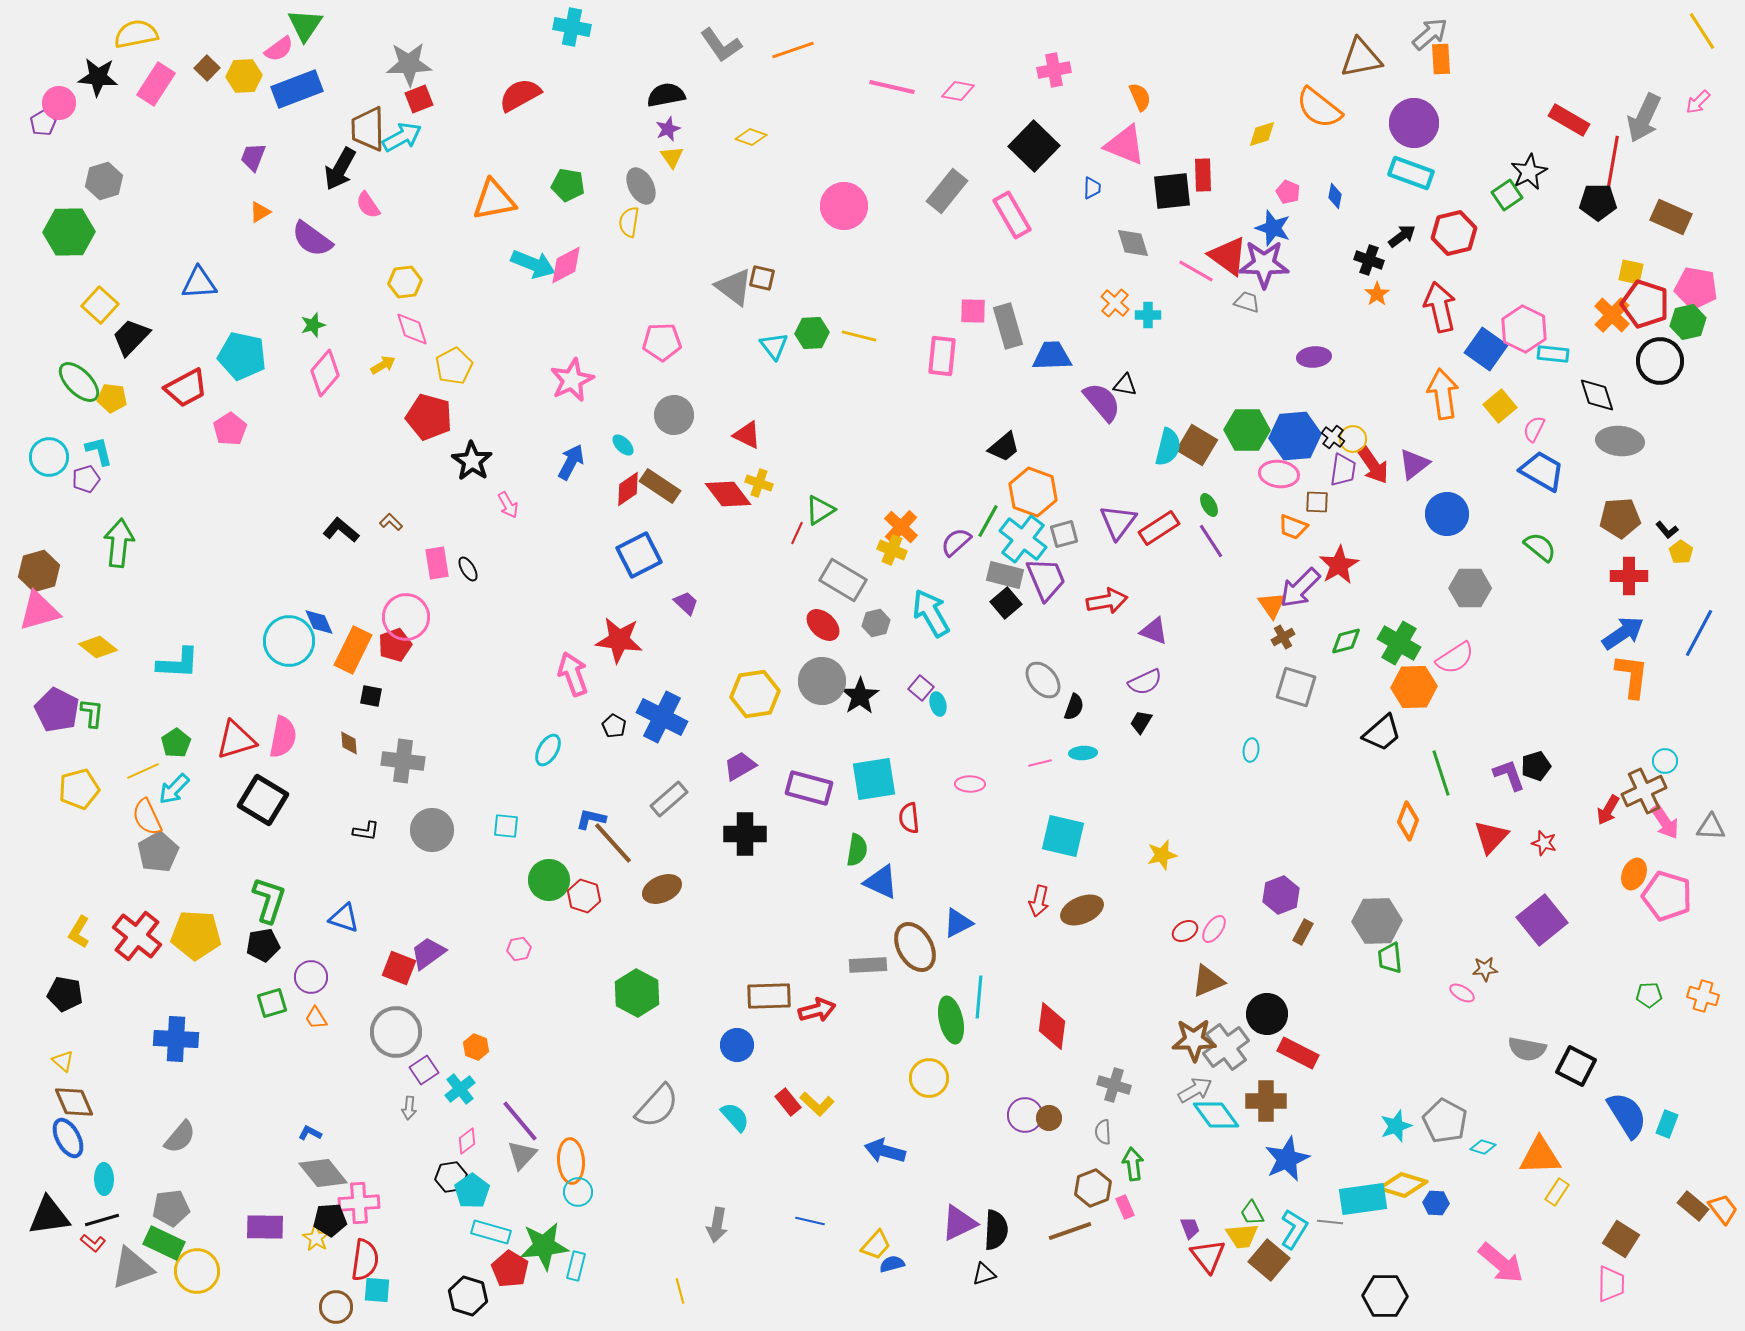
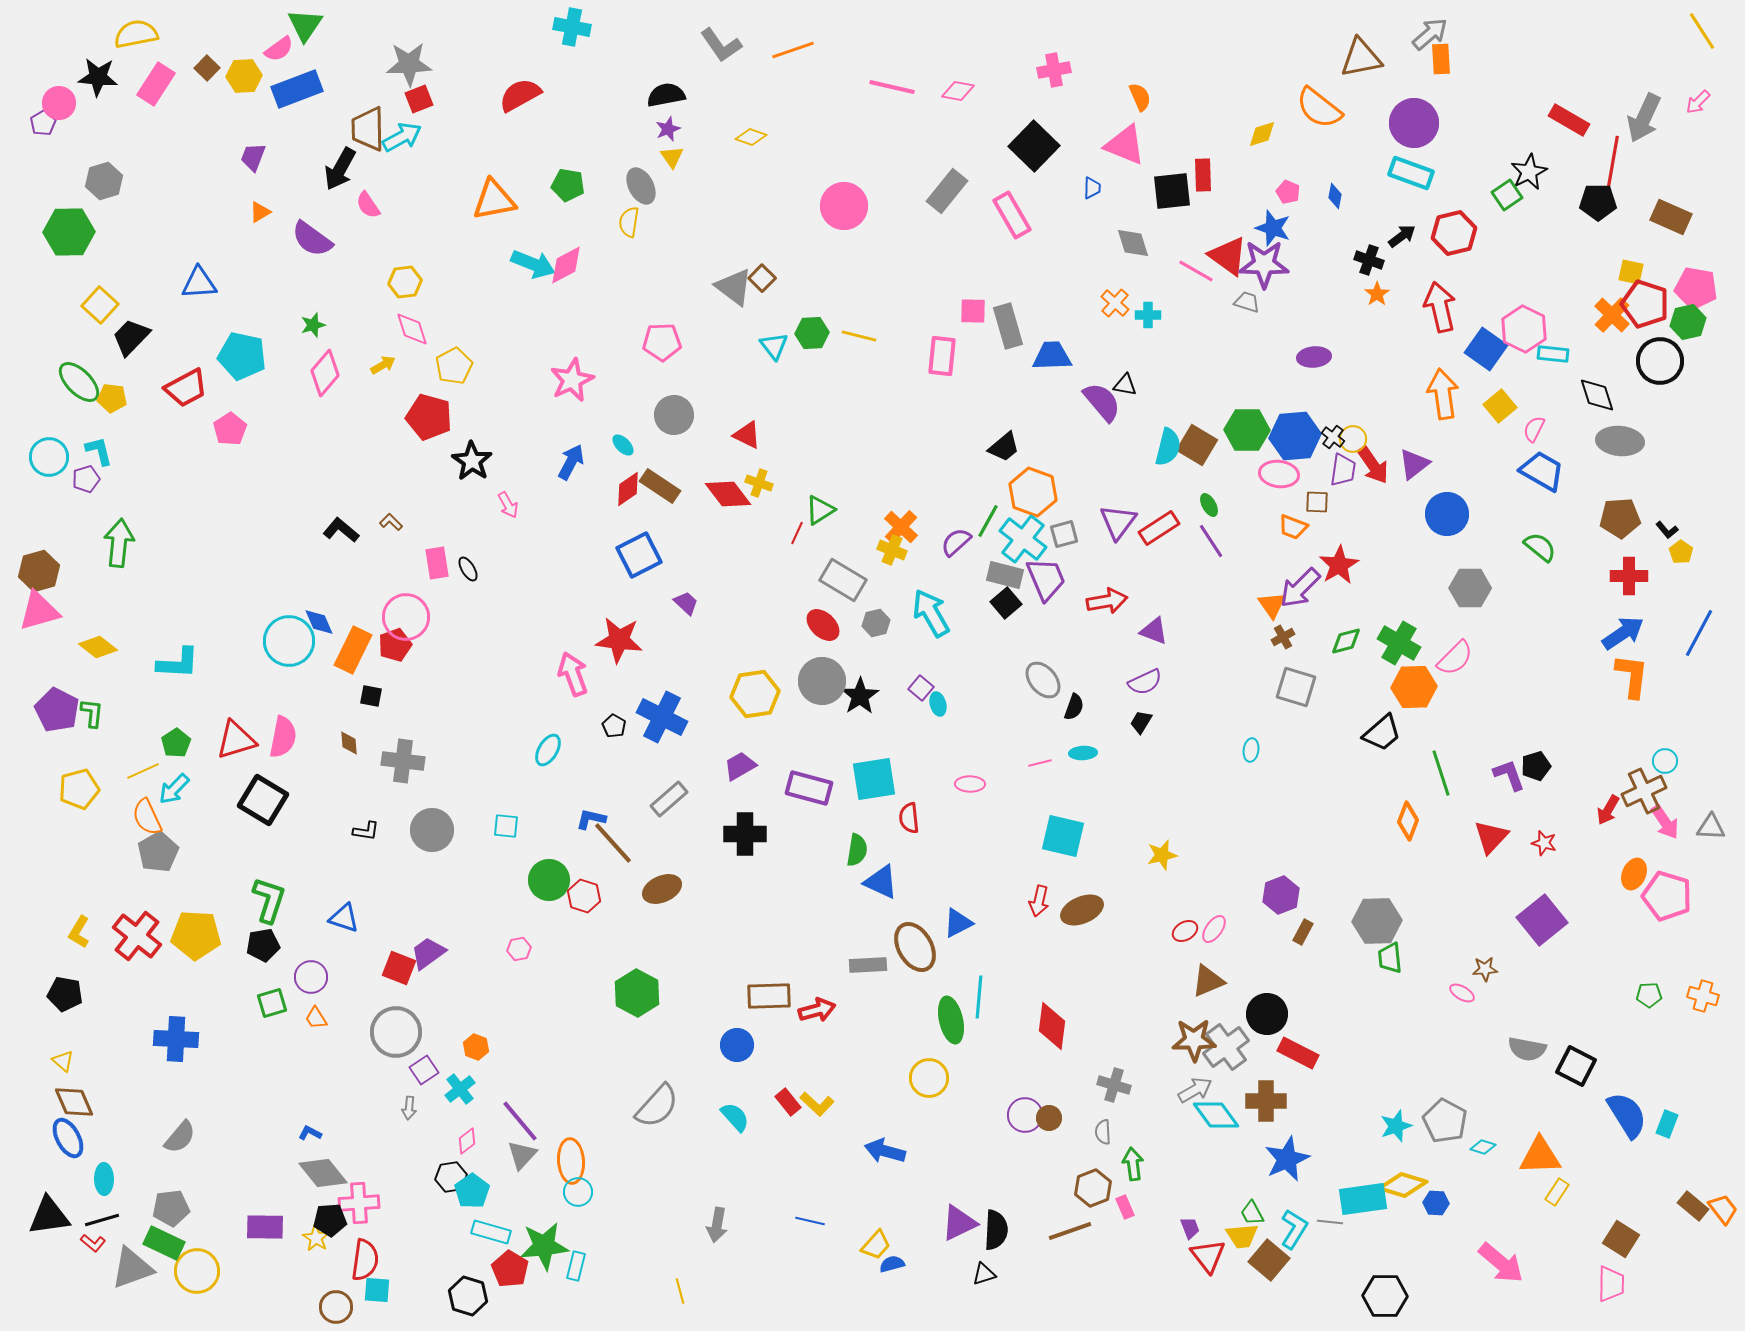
brown square at (762, 278): rotated 32 degrees clockwise
pink semicircle at (1455, 658): rotated 12 degrees counterclockwise
